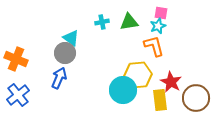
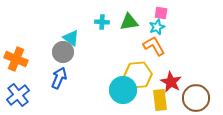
cyan cross: rotated 16 degrees clockwise
cyan star: moved 1 px left, 1 px down
orange L-shape: rotated 15 degrees counterclockwise
gray circle: moved 2 px left, 1 px up
